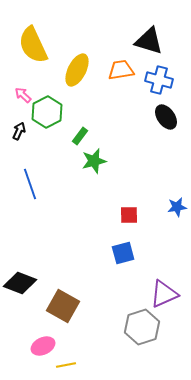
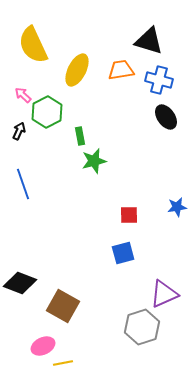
green rectangle: rotated 48 degrees counterclockwise
blue line: moved 7 px left
yellow line: moved 3 px left, 2 px up
